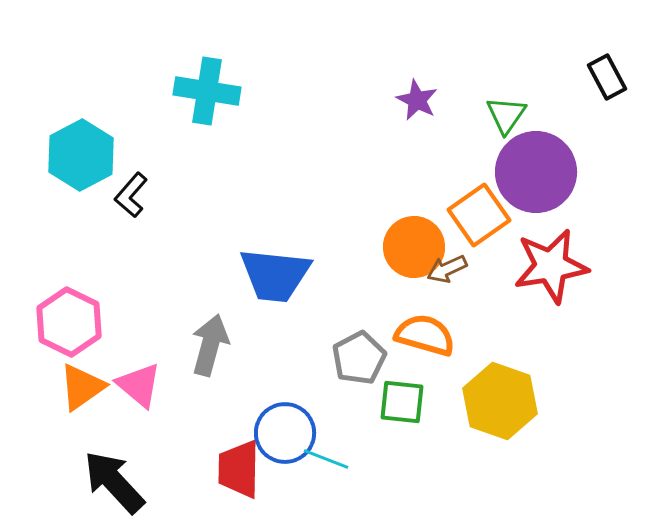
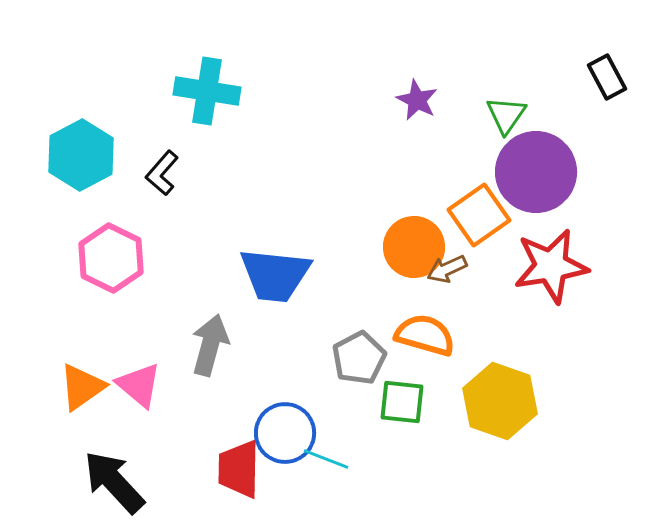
black L-shape: moved 31 px right, 22 px up
pink hexagon: moved 42 px right, 64 px up
